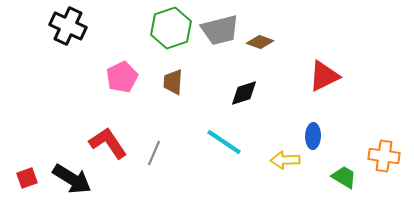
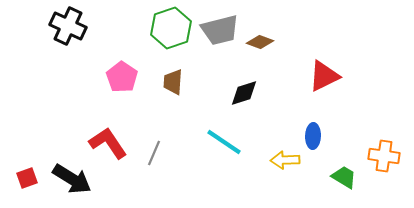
pink pentagon: rotated 12 degrees counterclockwise
